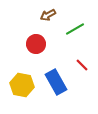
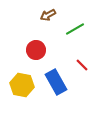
red circle: moved 6 px down
